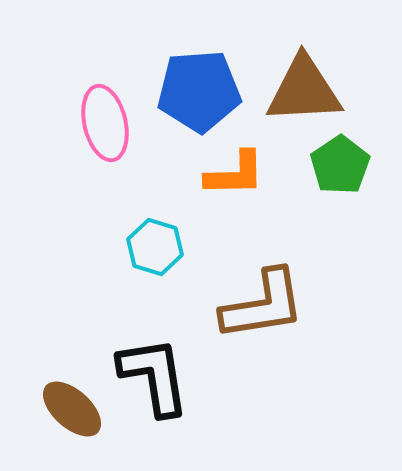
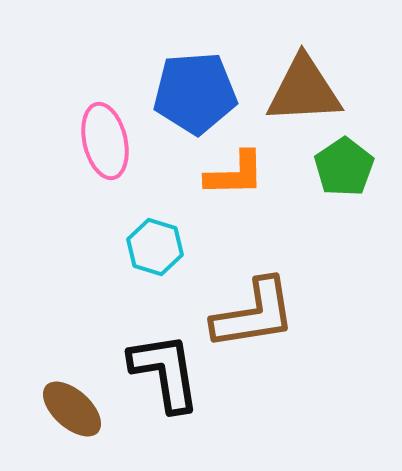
blue pentagon: moved 4 px left, 2 px down
pink ellipse: moved 18 px down
green pentagon: moved 4 px right, 2 px down
brown L-shape: moved 9 px left, 9 px down
black L-shape: moved 11 px right, 4 px up
